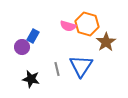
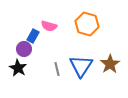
pink semicircle: moved 19 px left
brown star: moved 4 px right, 22 px down
purple circle: moved 2 px right, 2 px down
black star: moved 13 px left, 11 px up; rotated 18 degrees clockwise
